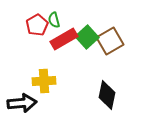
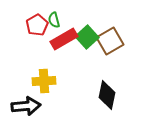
black arrow: moved 4 px right, 3 px down
